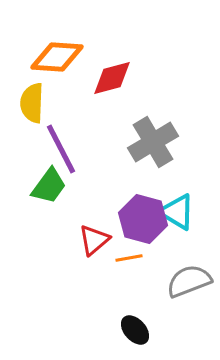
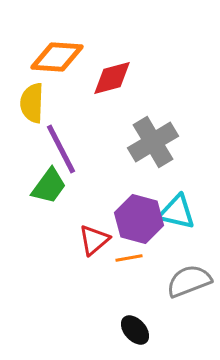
cyan triangle: rotated 18 degrees counterclockwise
purple hexagon: moved 4 px left
